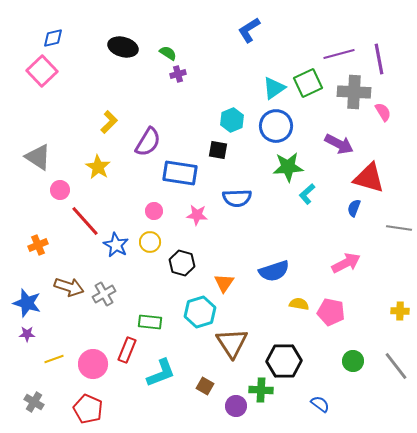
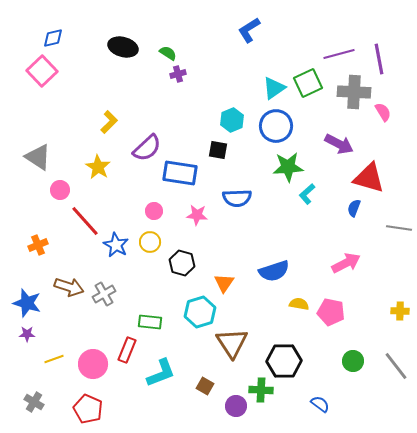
purple semicircle at (148, 142): moved 1 px left, 6 px down; rotated 16 degrees clockwise
